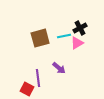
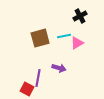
black cross: moved 12 px up
purple arrow: rotated 24 degrees counterclockwise
purple line: rotated 18 degrees clockwise
